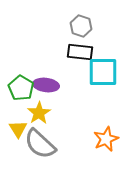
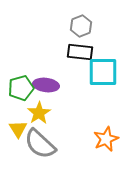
gray hexagon: rotated 20 degrees clockwise
green pentagon: rotated 25 degrees clockwise
